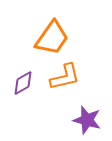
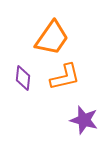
purple diamond: moved 5 px up; rotated 55 degrees counterclockwise
purple star: moved 3 px left
